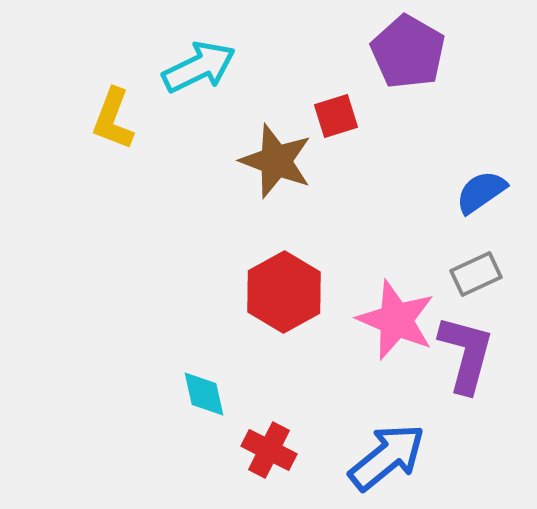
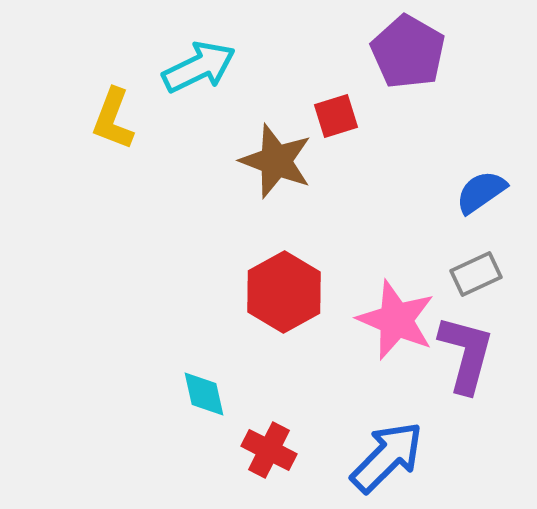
blue arrow: rotated 6 degrees counterclockwise
